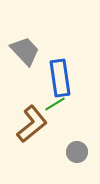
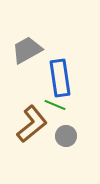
gray trapezoid: moved 2 px right, 1 px up; rotated 76 degrees counterclockwise
green line: moved 1 px down; rotated 55 degrees clockwise
gray circle: moved 11 px left, 16 px up
